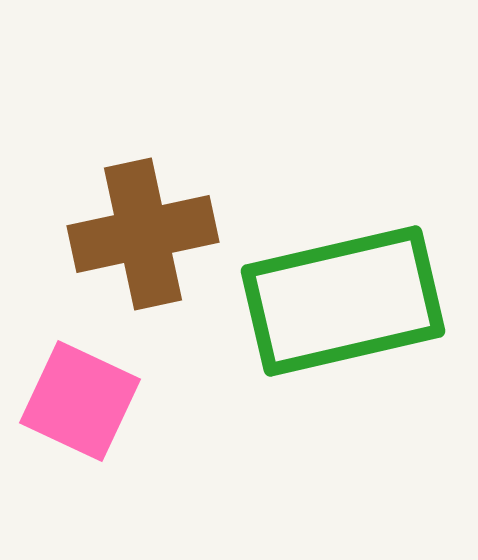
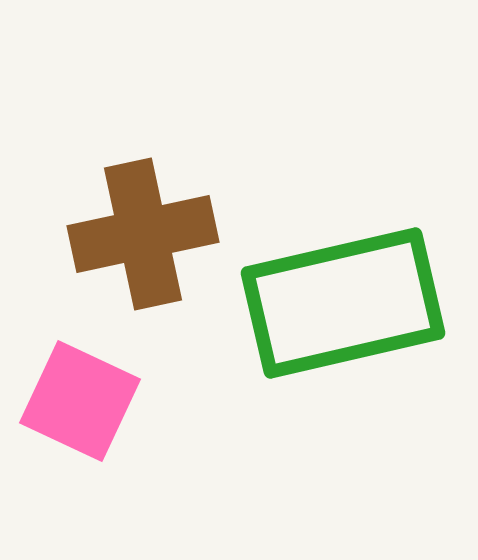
green rectangle: moved 2 px down
